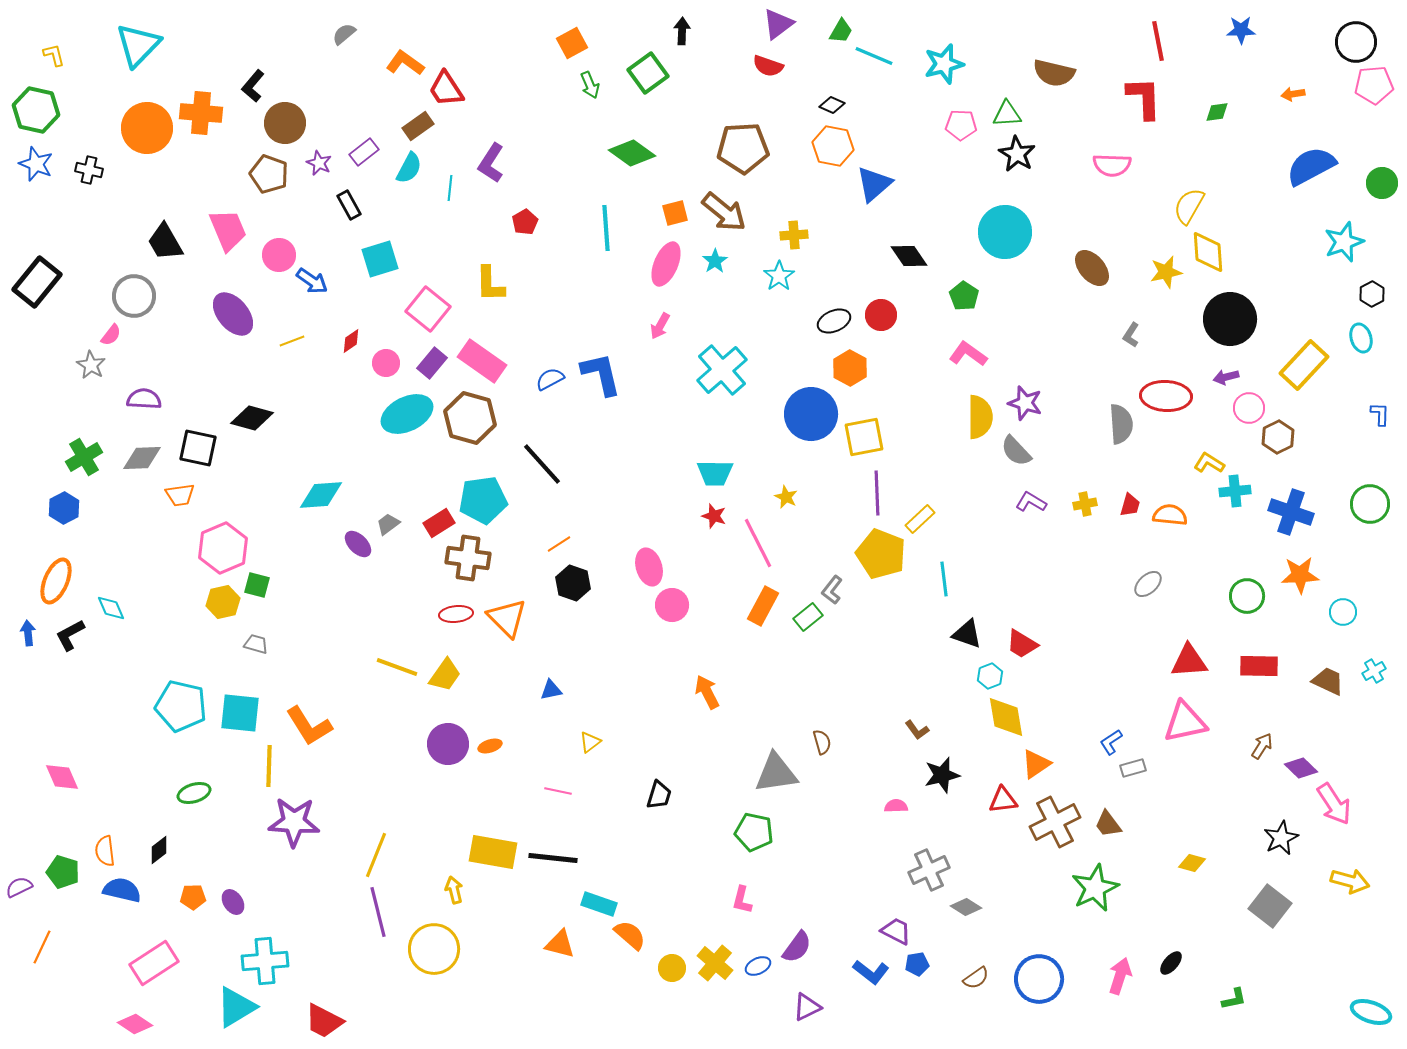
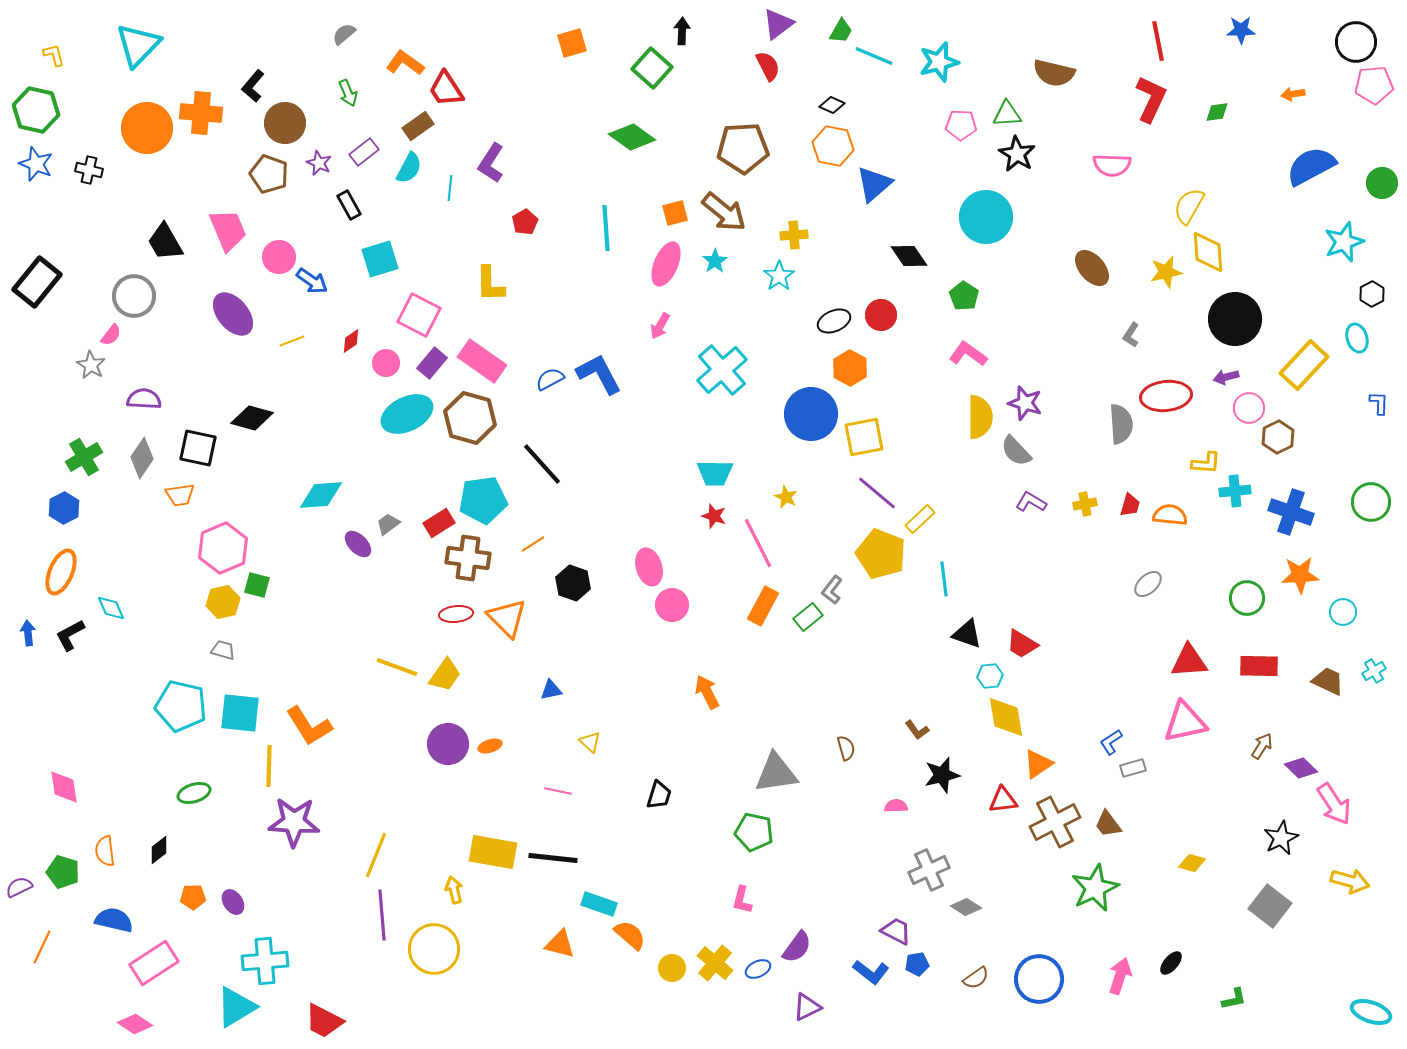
orange square at (572, 43): rotated 12 degrees clockwise
cyan star at (944, 64): moved 5 px left, 2 px up
red semicircle at (768, 66): rotated 136 degrees counterclockwise
green square at (648, 73): moved 4 px right, 5 px up; rotated 12 degrees counterclockwise
green arrow at (590, 85): moved 242 px left, 8 px down
red L-shape at (1144, 98): moved 7 px right, 1 px down; rotated 27 degrees clockwise
green diamond at (632, 153): moved 16 px up
cyan circle at (1005, 232): moved 19 px left, 15 px up
pink circle at (279, 255): moved 2 px down
pink square at (428, 309): moved 9 px left, 6 px down; rotated 12 degrees counterclockwise
black circle at (1230, 319): moved 5 px right
cyan ellipse at (1361, 338): moved 4 px left
blue L-shape at (601, 374): moved 2 px left; rotated 15 degrees counterclockwise
red ellipse at (1166, 396): rotated 9 degrees counterclockwise
blue L-shape at (1380, 414): moved 1 px left, 11 px up
gray diamond at (142, 458): rotated 54 degrees counterclockwise
yellow L-shape at (1209, 463): moved 3 px left; rotated 152 degrees clockwise
purple line at (877, 493): rotated 48 degrees counterclockwise
green circle at (1370, 504): moved 1 px right, 2 px up
orange line at (559, 544): moved 26 px left
orange ellipse at (56, 581): moved 5 px right, 9 px up
green circle at (1247, 596): moved 2 px down
gray trapezoid at (256, 644): moved 33 px left, 6 px down
cyan hexagon at (990, 676): rotated 15 degrees clockwise
yellow triangle at (590, 742): rotated 40 degrees counterclockwise
brown semicircle at (822, 742): moved 24 px right, 6 px down
orange triangle at (1036, 764): moved 2 px right
pink diamond at (62, 777): moved 2 px right, 10 px down; rotated 15 degrees clockwise
blue semicircle at (122, 890): moved 8 px left, 30 px down
purple line at (378, 912): moved 4 px right, 3 px down; rotated 9 degrees clockwise
blue ellipse at (758, 966): moved 3 px down
